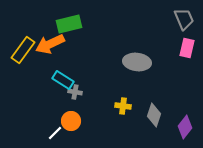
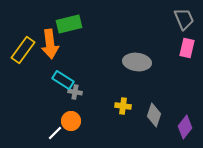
orange arrow: rotated 72 degrees counterclockwise
